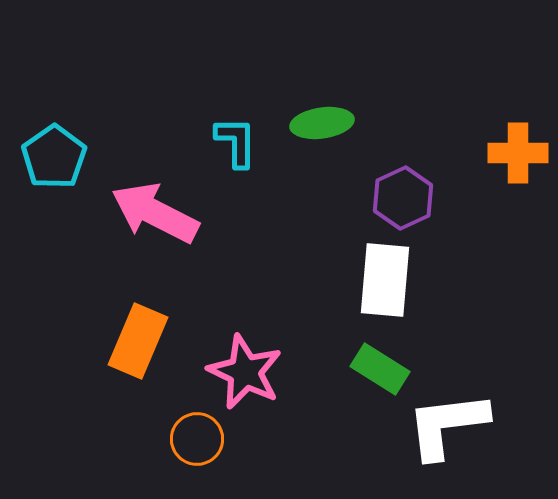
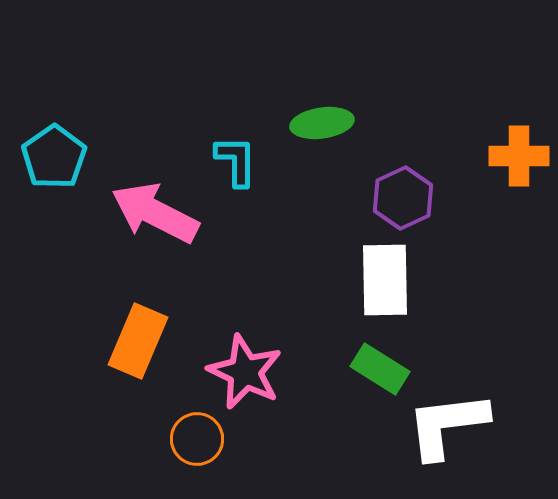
cyan L-shape: moved 19 px down
orange cross: moved 1 px right, 3 px down
white rectangle: rotated 6 degrees counterclockwise
